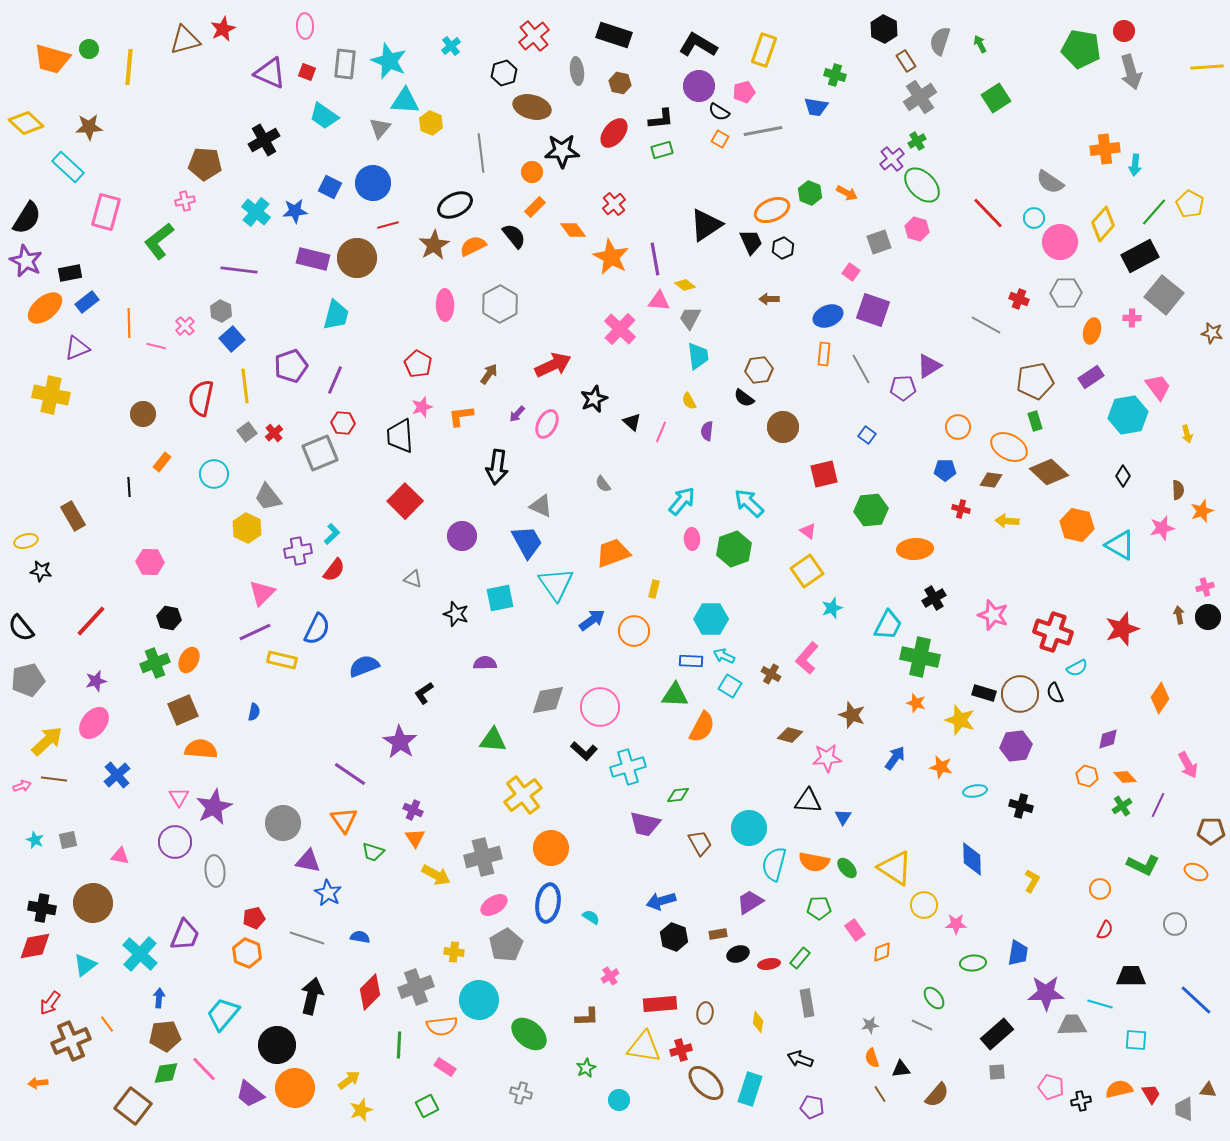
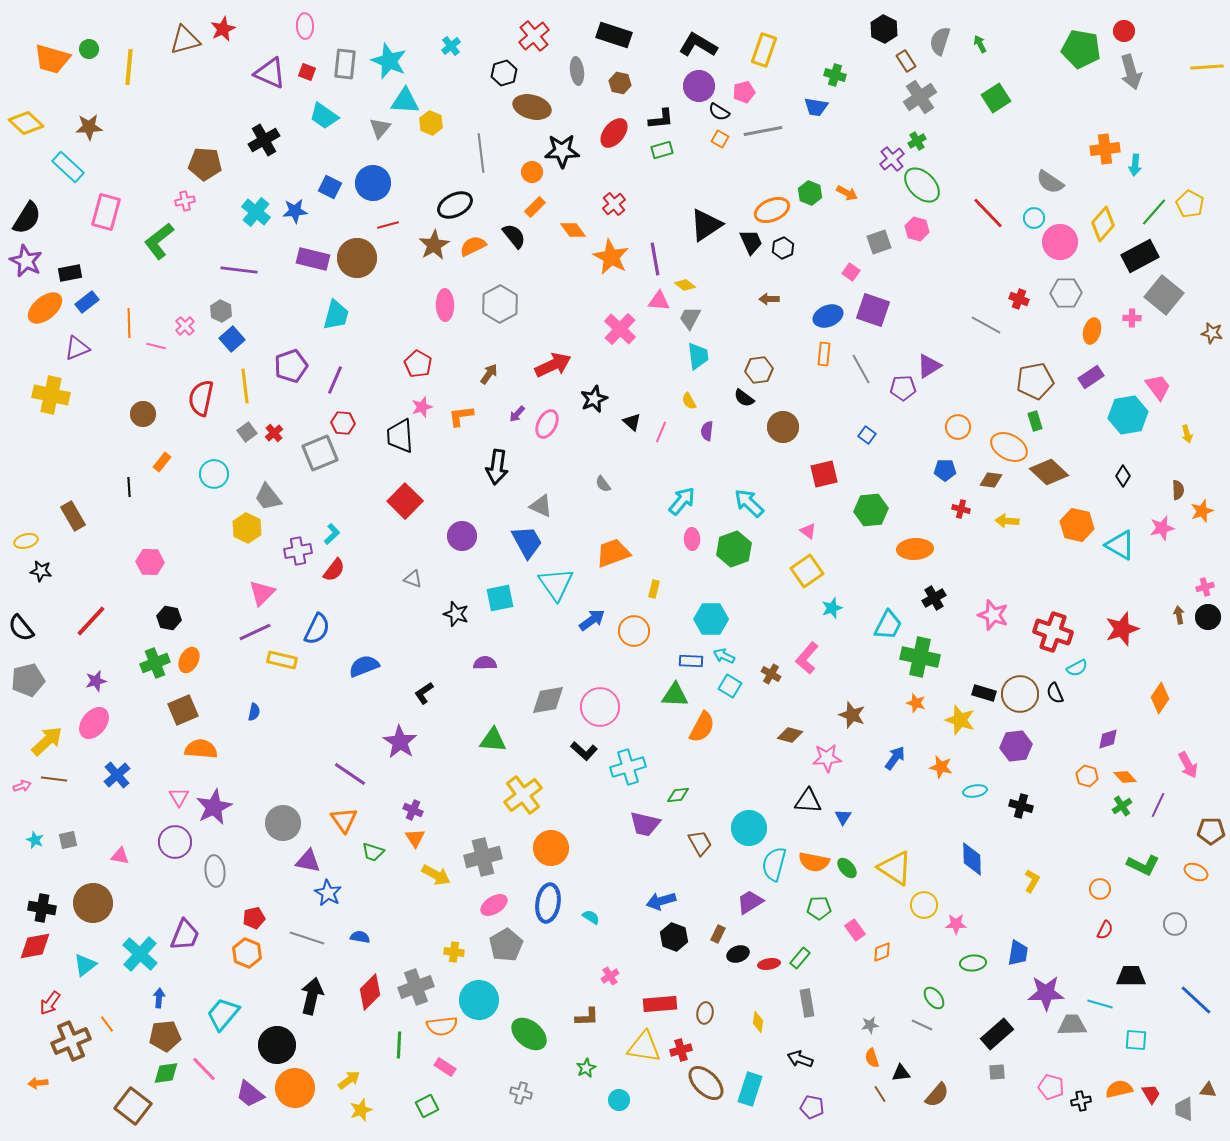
brown rectangle at (718, 934): rotated 54 degrees counterclockwise
black triangle at (901, 1069): moved 4 px down
